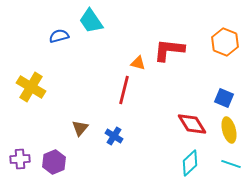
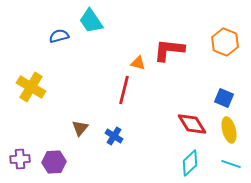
purple hexagon: rotated 20 degrees clockwise
